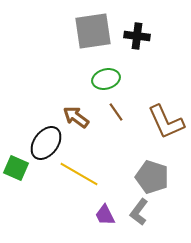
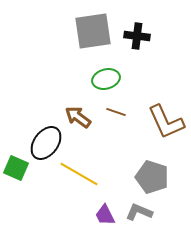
brown line: rotated 36 degrees counterclockwise
brown arrow: moved 2 px right
gray L-shape: rotated 76 degrees clockwise
